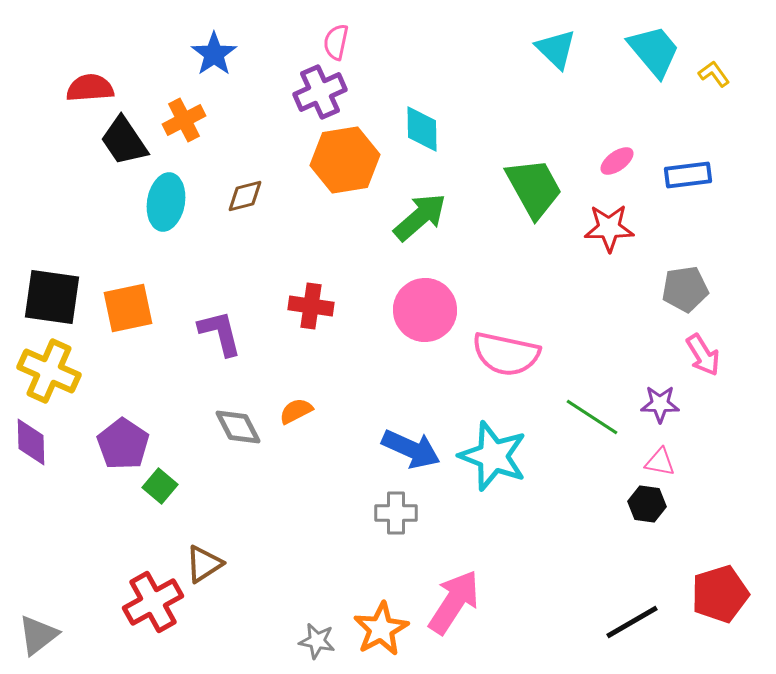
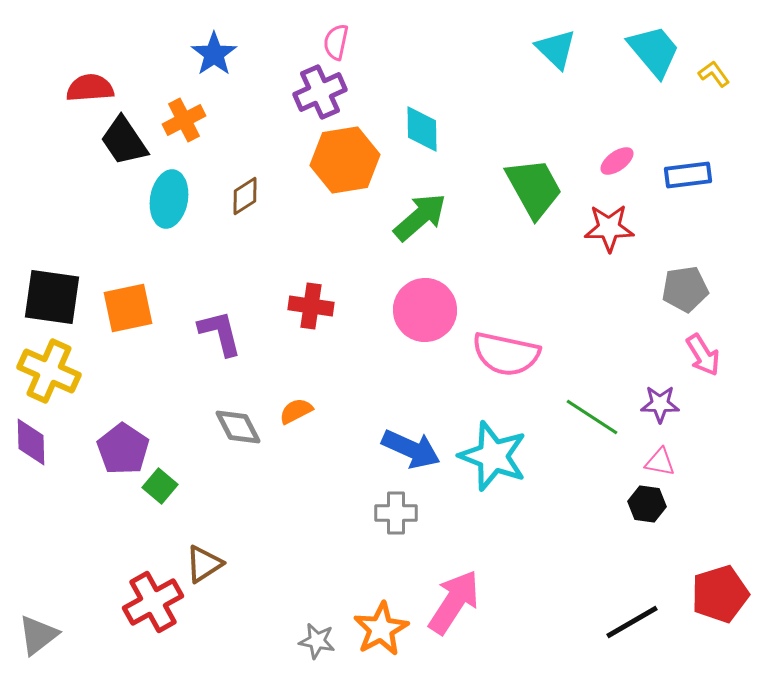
brown diamond at (245, 196): rotated 18 degrees counterclockwise
cyan ellipse at (166, 202): moved 3 px right, 3 px up
purple pentagon at (123, 444): moved 5 px down
